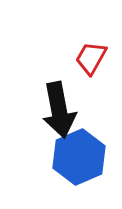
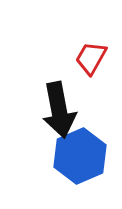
blue hexagon: moved 1 px right, 1 px up
